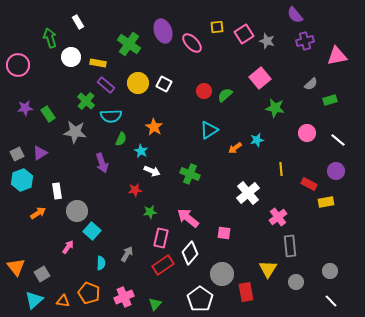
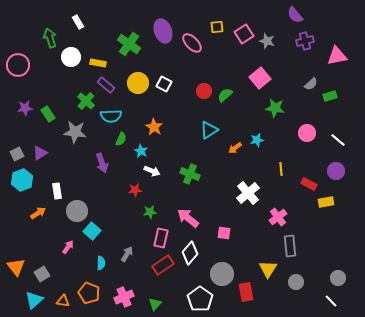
green rectangle at (330, 100): moved 4 px up
gray circle at (330, 271): moved 8 px right, 7 px down
